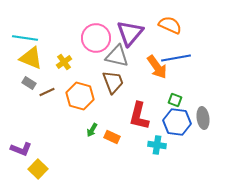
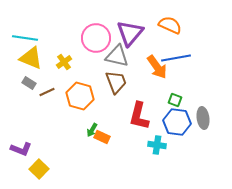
brown trapezoid: moved 3 px right
orange rectangle: moved 10 px left
yellow square: moved 1 px right
